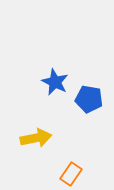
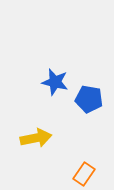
blue star: rotated 12 degrees counterclockwise
orange rectangle: moved 13 px right
